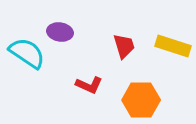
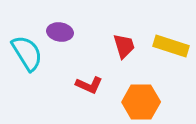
yellow rectangle: moved 2 px left
cyan semicircle: rotated 24 degrees clockwise
orange hexagon: moved 2 px down
